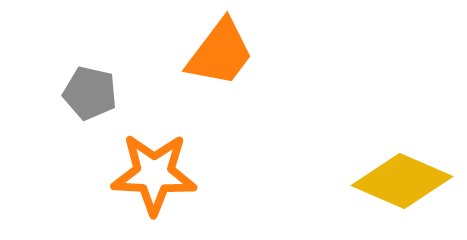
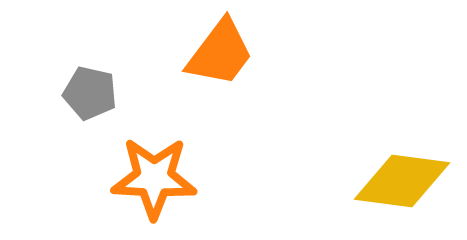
orange star: moved 4 px down
yellow diamond: rotated 16 degrees counterclockwise
